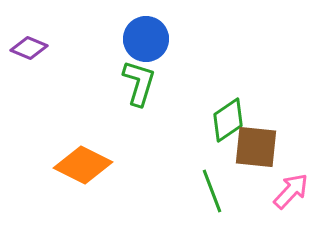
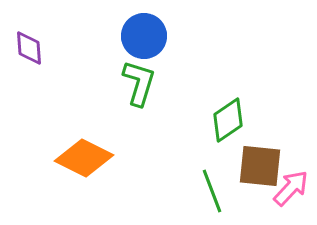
blue circle: moved 2 px left, 3 px up
purple diamond: rotated 63 degrees clockwise
brown square: moved 4 px right, 19 px down
orange diamond: moved 1 px right, 7 px up
pink arrow: moved 3 px up
